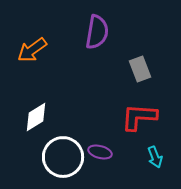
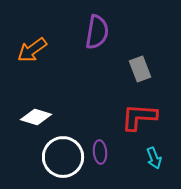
white diamond: rotated 48 degrees clockwise
purple ellipse: rotated 70 degrees clockwise
cyan arrow: moved 1 px left, 1 px down
